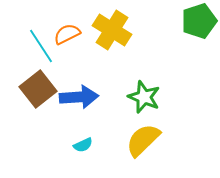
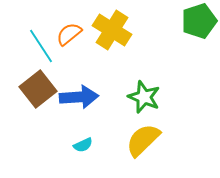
orange semicircle: moved 2 px right; rotated 12 degrees counterclockwise
